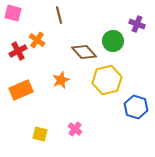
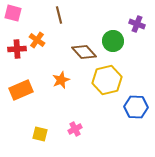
red cross: moved 1 px left, 2 px up; rotated 24 degrees clockwise
blue hexagon: rotated 15 degrees counterclockwise
pink cross: rotated 24 degrees clockwise
